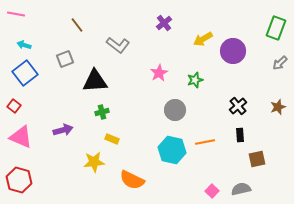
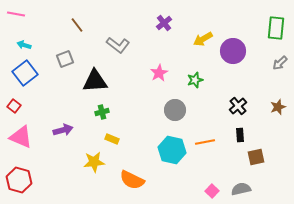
green rectangle: rotated 15 degrees counterclockwise
brown square: moved 1 px left, 2 px up
